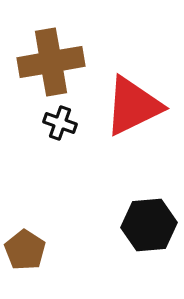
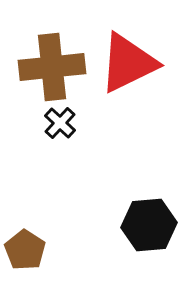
brown cross: moved 1 px right, 5 px down; rotated 4 degrees clockwise
red triangle: moved 5 px left, 43 px up
black cross: rotated 24 degrees clockwise
